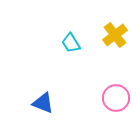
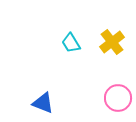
yellow cross: moved 3 px left, 7 px down
pink circle: moved 2 px right
